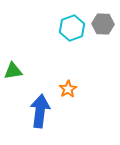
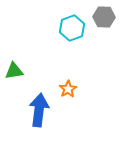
gray hexagon: moved 1 px right, 7 px up
green triangle: moved 1 px right
blue arrow: moved 1 px left, 1 px up
